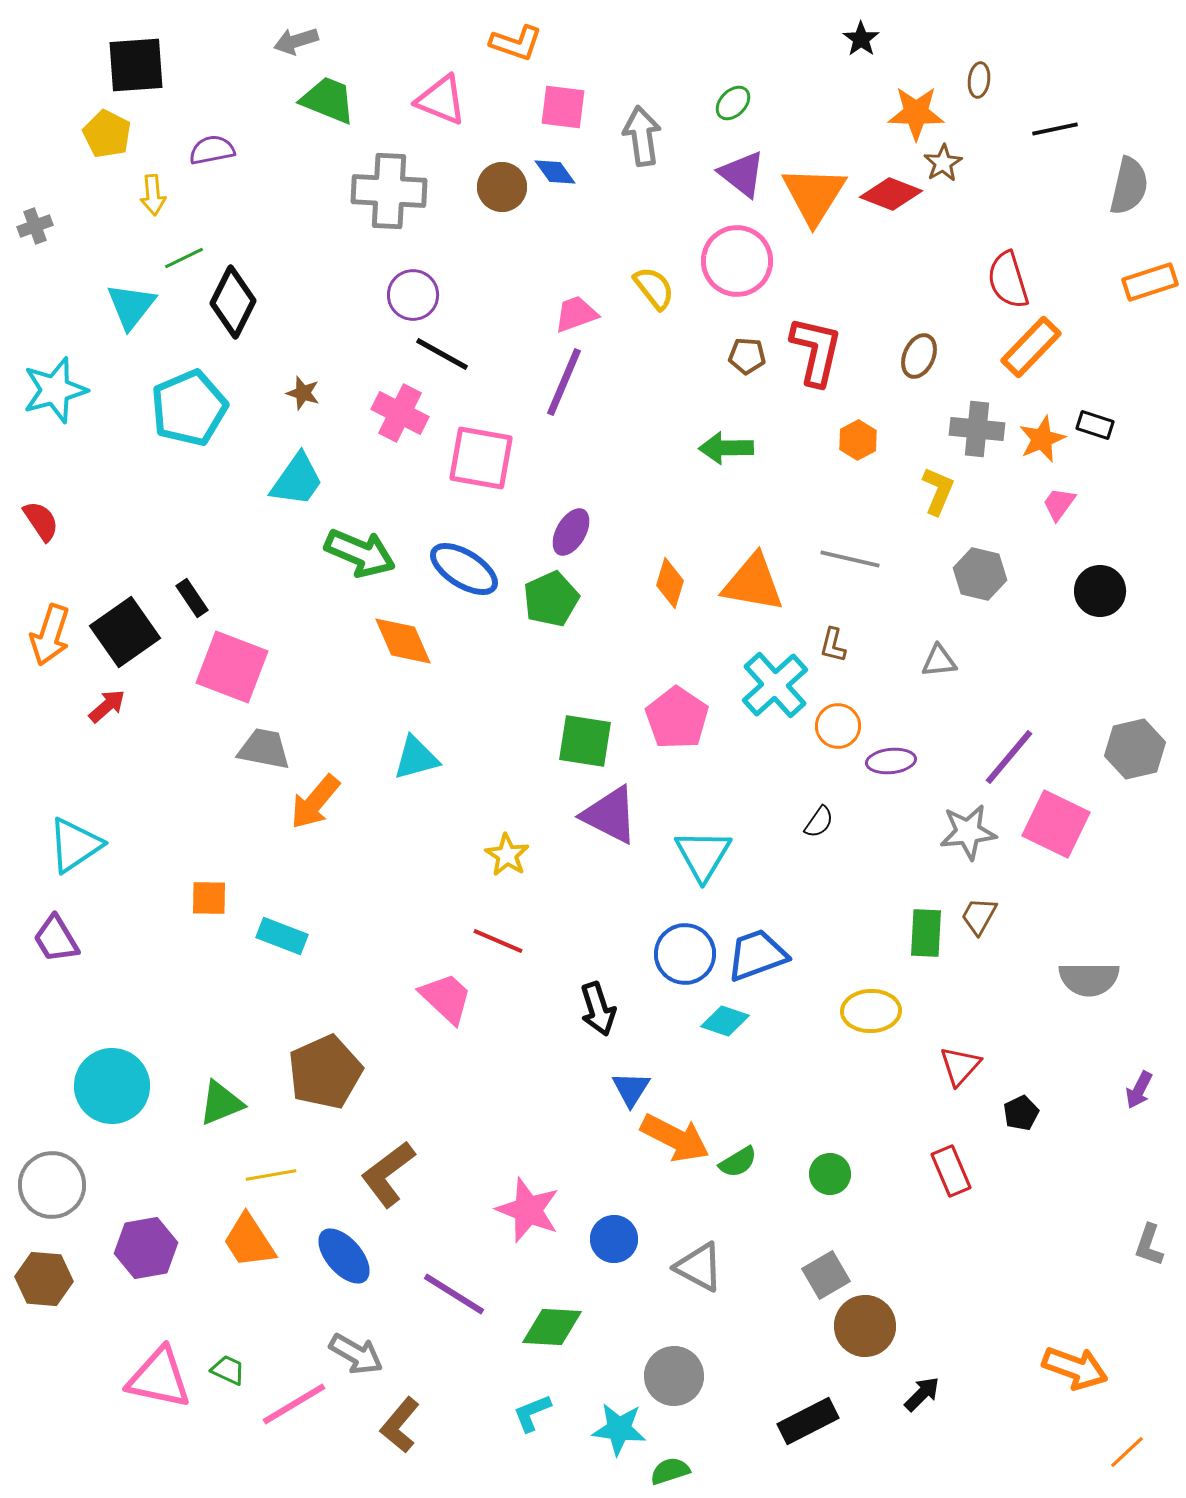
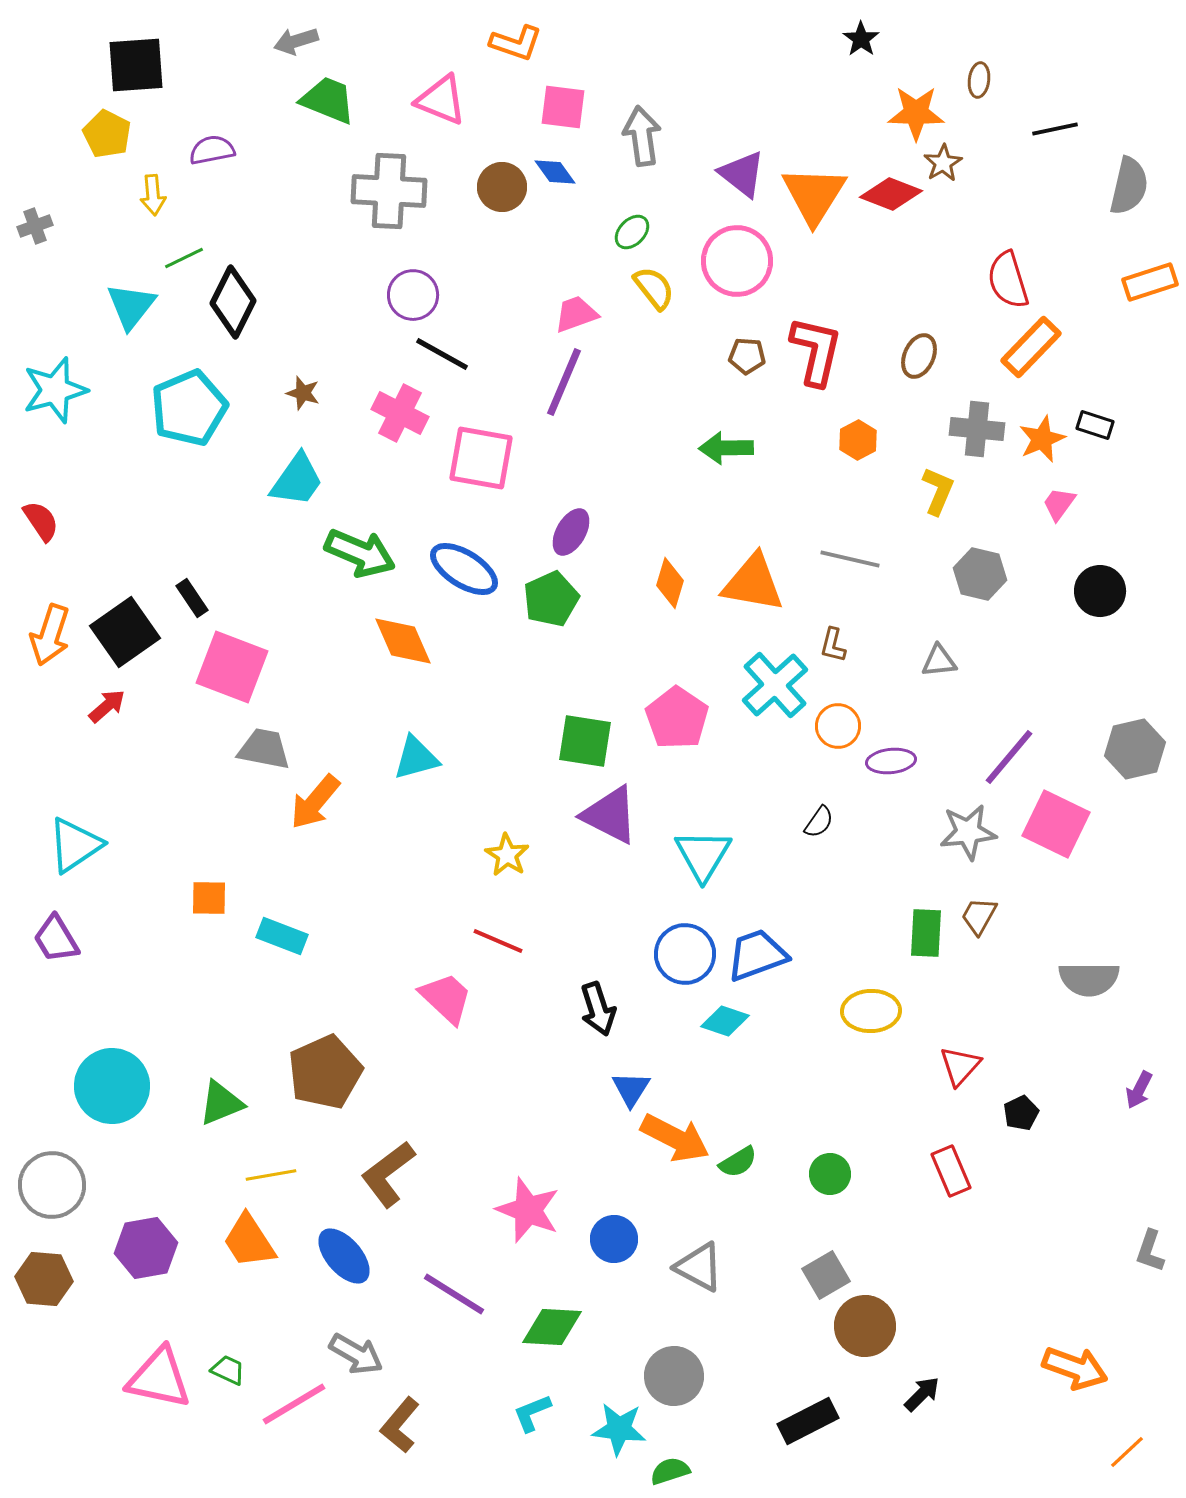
green ellipse at (733, 103): moved 101 px left, 129 px down
gray L-shape at (1149, 1245): moved 1 px right, 6 px down
